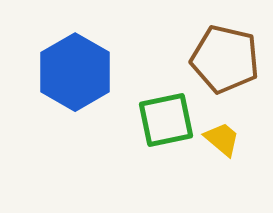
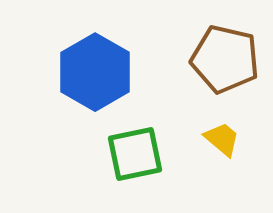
blue hexagon: moved 20 px right
green square: moved 31 px left, 34 px down
